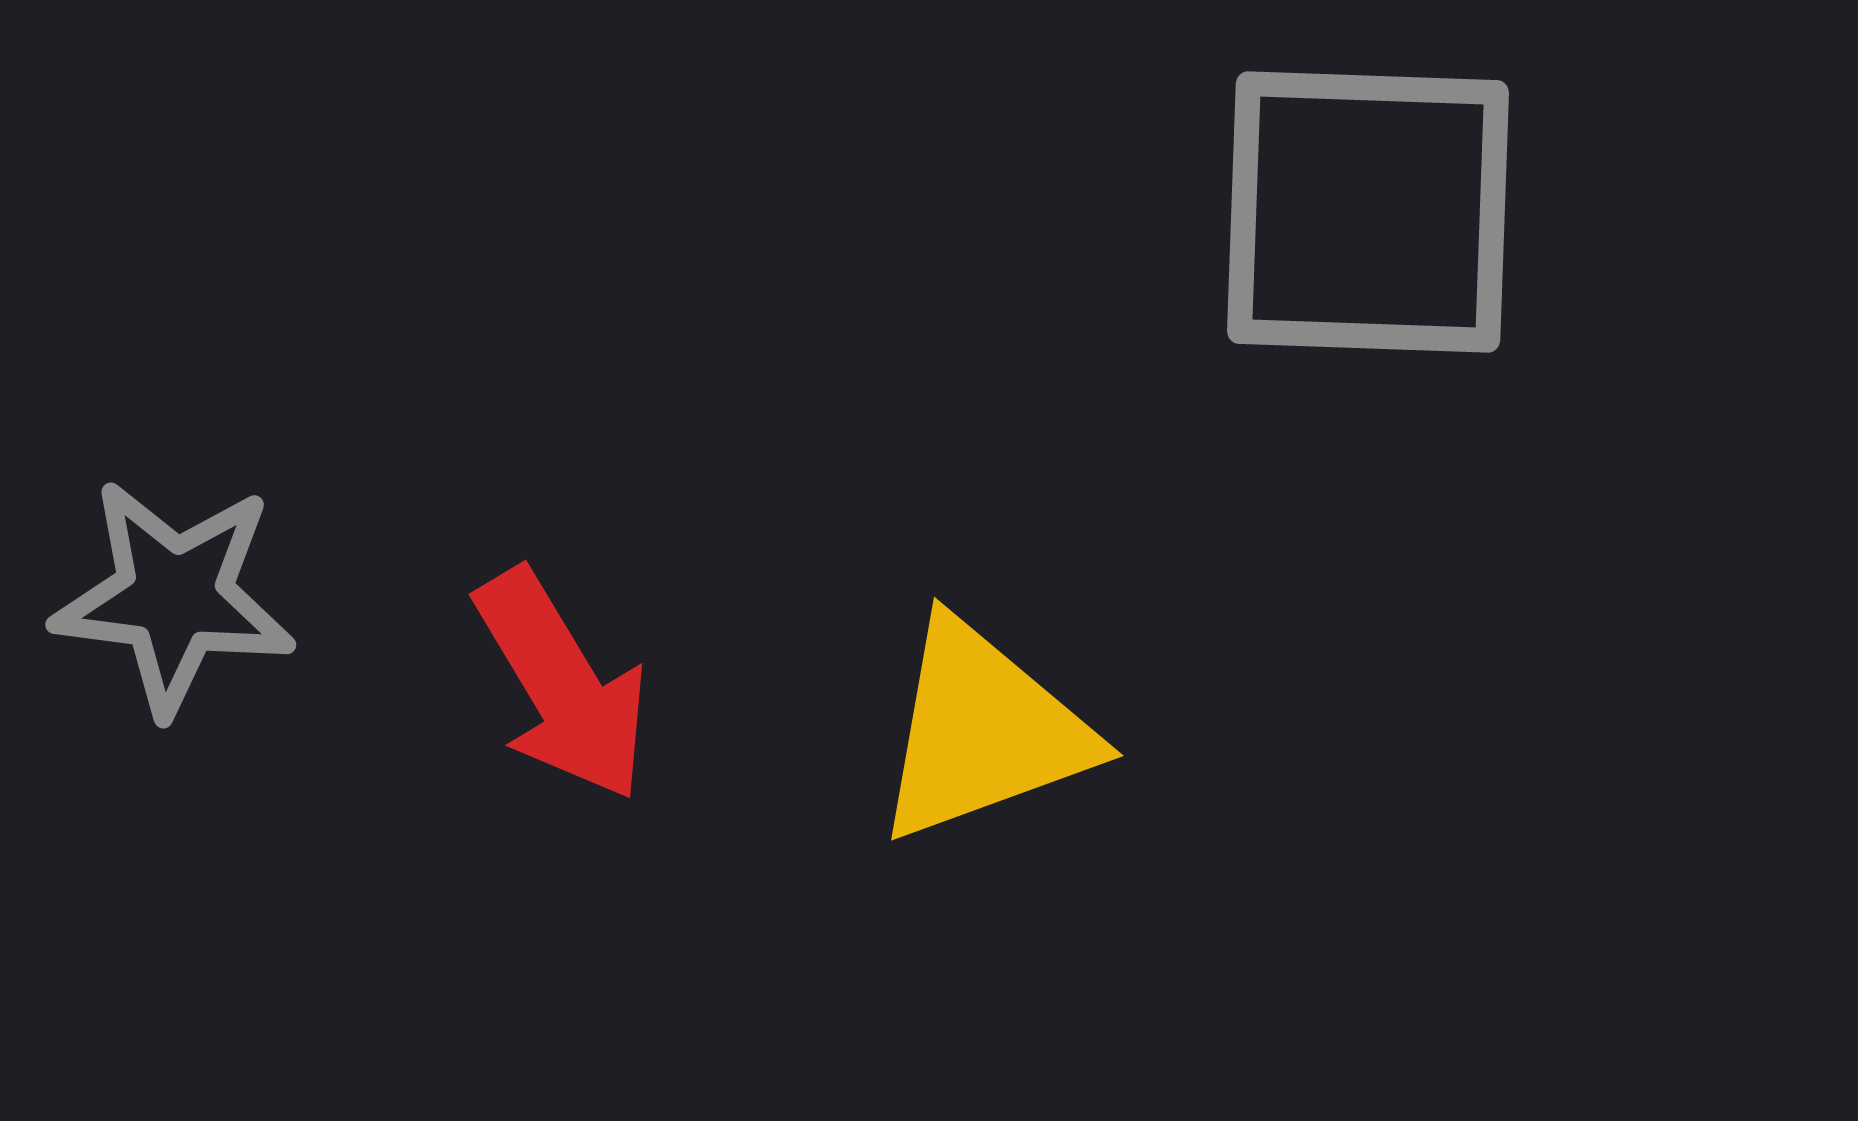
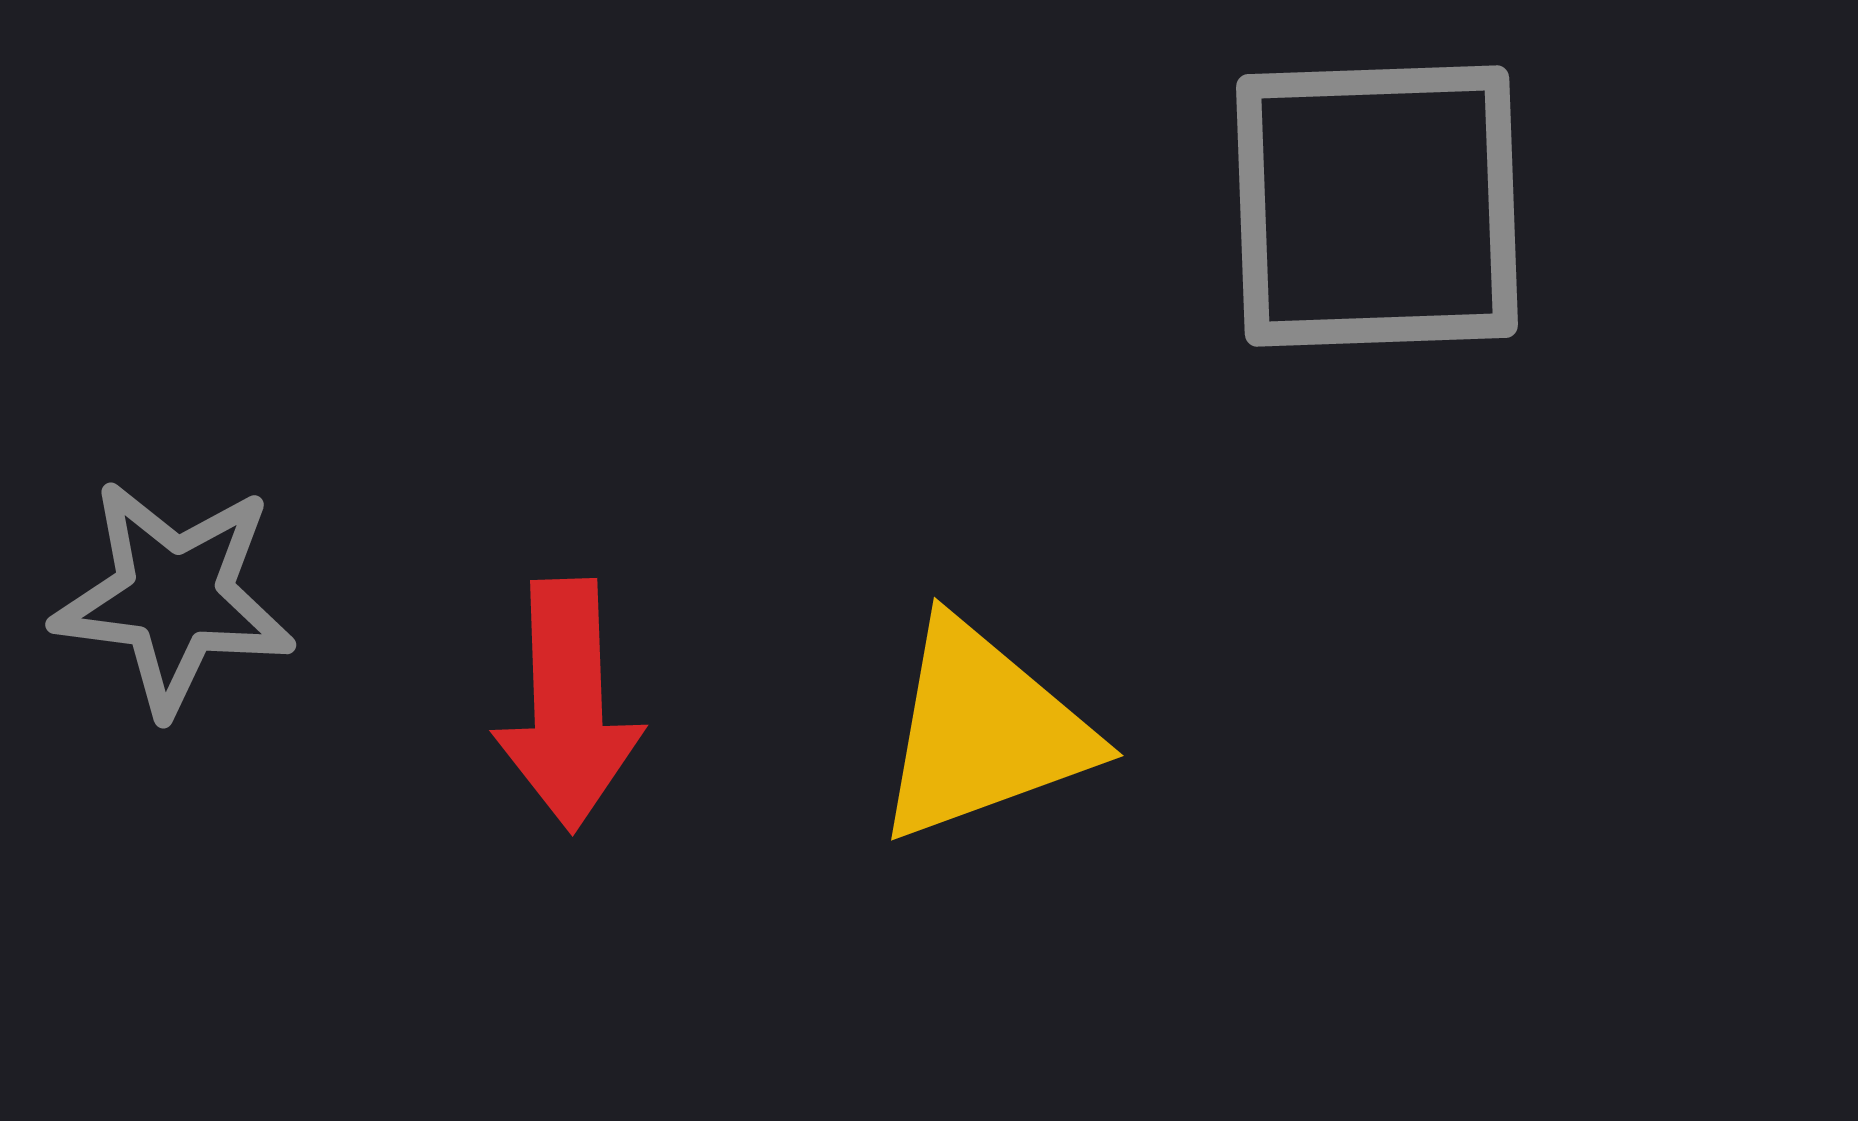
gray square: moved 9 px right, 6 px up; rotated 4 degrees counterclockwise
red arrow: moved 6 px right, 20 px down; rotated 29 degrees clockwise
